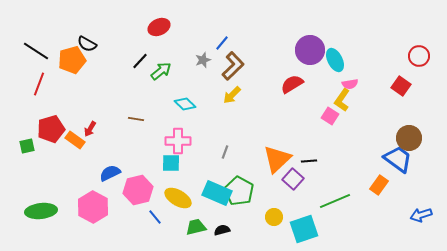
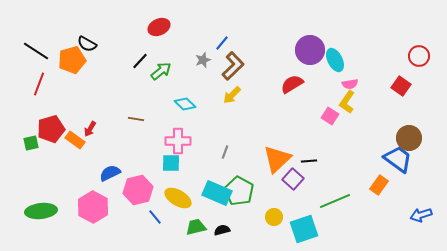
yellow L-shape at (342, 100): moved 5 px right, 2 px down
green square at (27, 146): moved 4 px right, 3 px up
